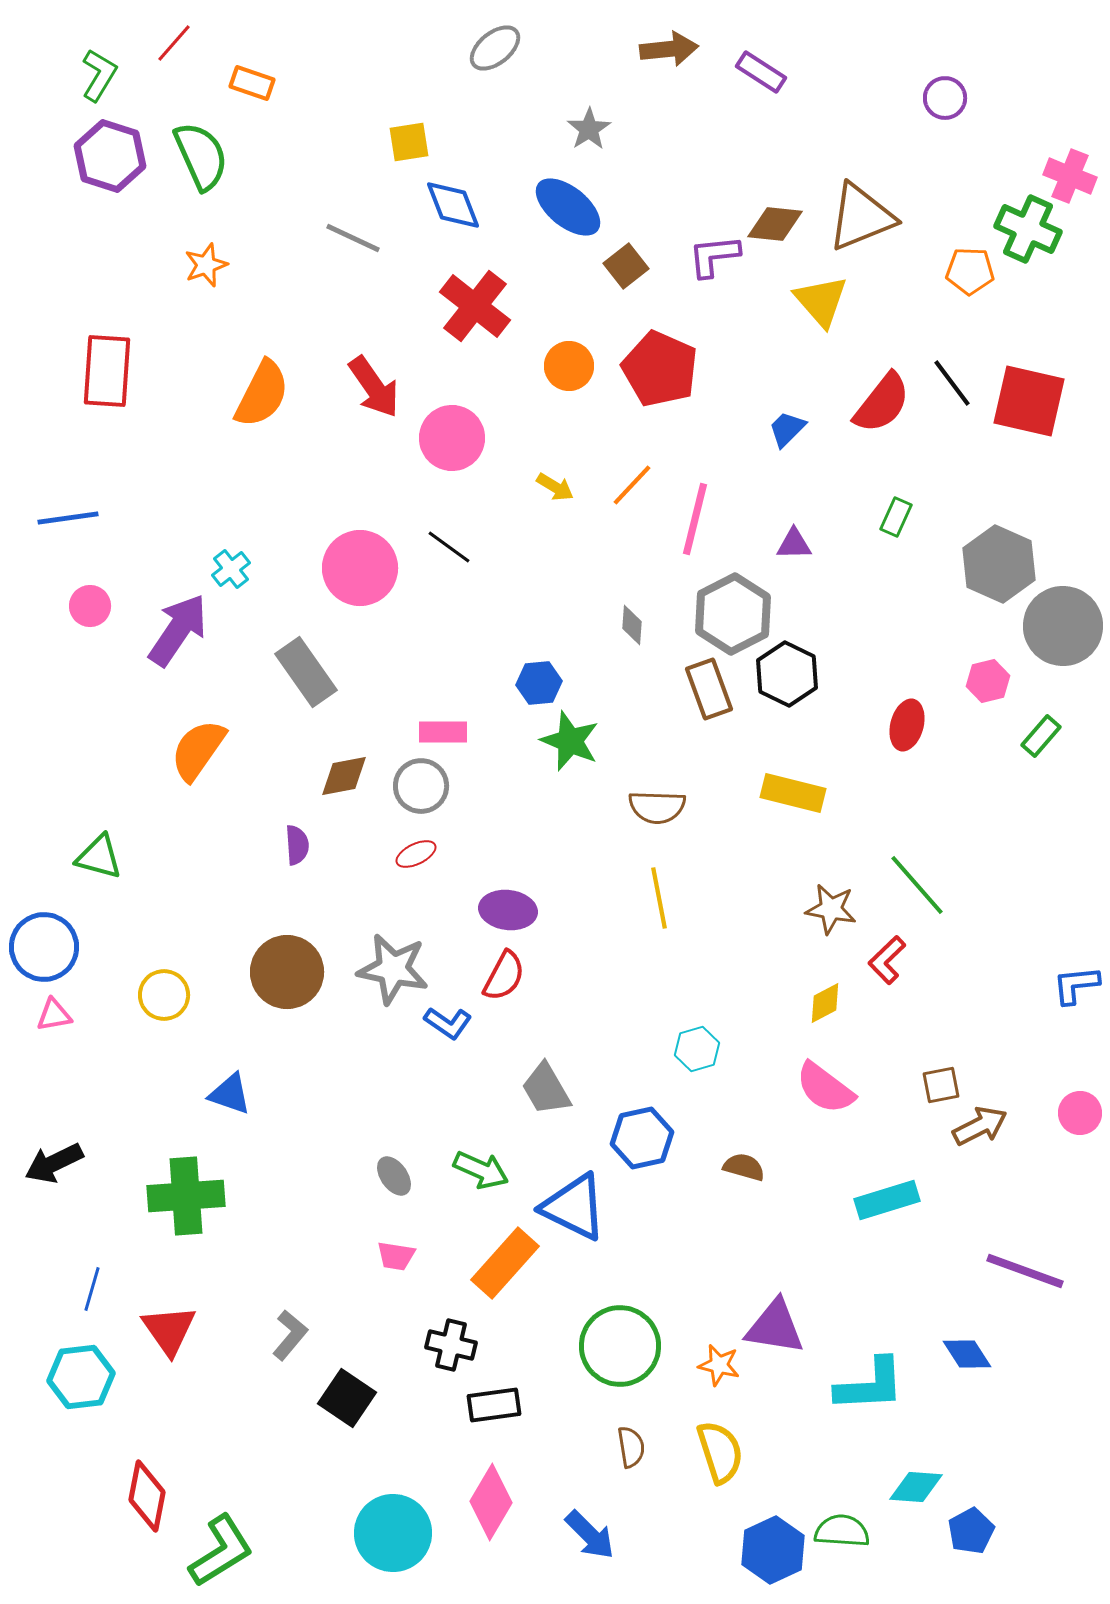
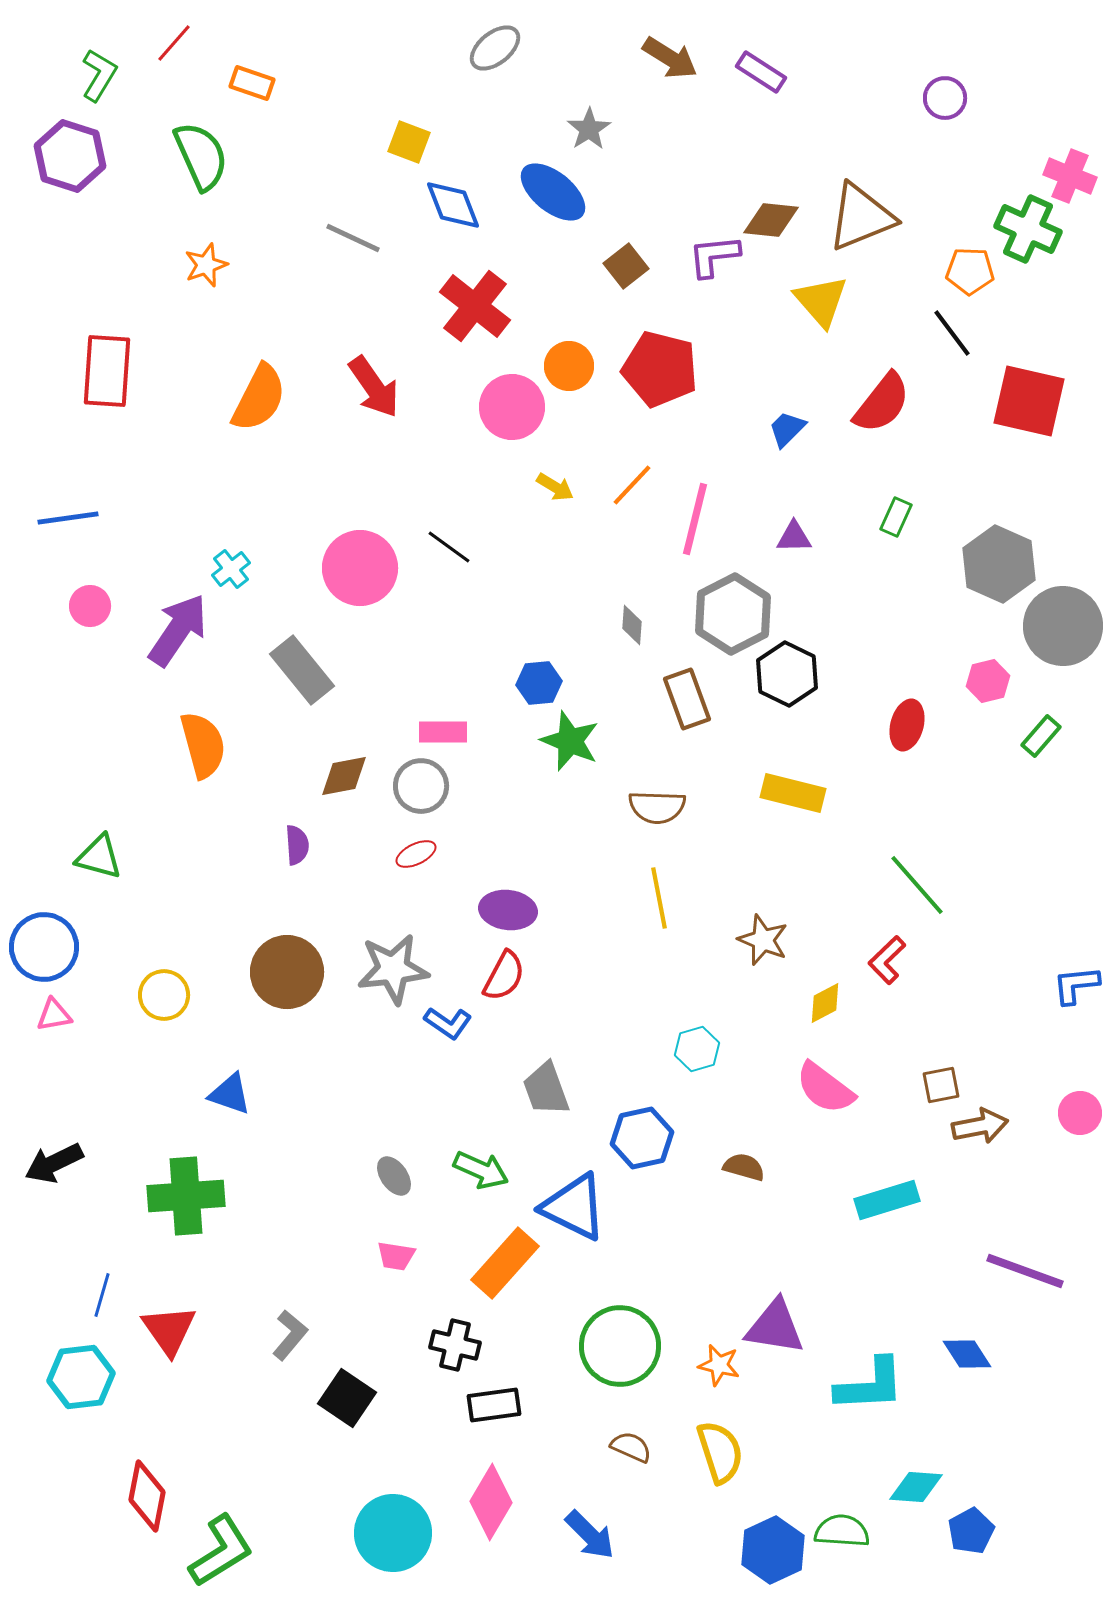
brown arrow at (669, 49): moved 1 px right, 9 px down; rotated 38 degrees clockwise
yellow square at (409, 142): rotated 30 degrees clockwise
purple hexagon at (110, 156): moved 40 px left
blue ellipse at (568, 207): moved 15 px left, 15 px up
brown diamond at (775, 224): moved 4 px left, 4 px up
red pentagon at (660, 369): rotated 10 degrees counterclockwise
black line at (952, 383): moved 50 px up
orange semicircle at (262, 394): moved 3 px left, 4 px down
pink circle at (452, 438): moved 60 px right, 31 px up
purple triangle at (794, 544): moved 7 px up
gray rectangle at (306, 672): moved 4 px left, 2 px up; rotated 4 degrees counterclockwise
brown rectangle at (709, 689): moved 22 px left, 10 px down
orange semicircle at (198, 750): moved 5 px right, 5 px up; rotated 130 degrees clockwise
brown star at (831, 909): moved 68 px left, 31 px down; rotated 12 degrees clockwise
gray star at (393, 969): rotated 18 degrees counterclockwise
gray trapezoid at (546, 1089): rotated 10 degrees clockwise
brown arrow at (980, 1126): rotated 16 degrees clockwise
blue line at (92, 1289): moved 10 px right, 6 px down
black cross at (451, 1345): moved 4 px right
brown semicircle at (631, 1447): rotated 57 degrees counterclockwise
